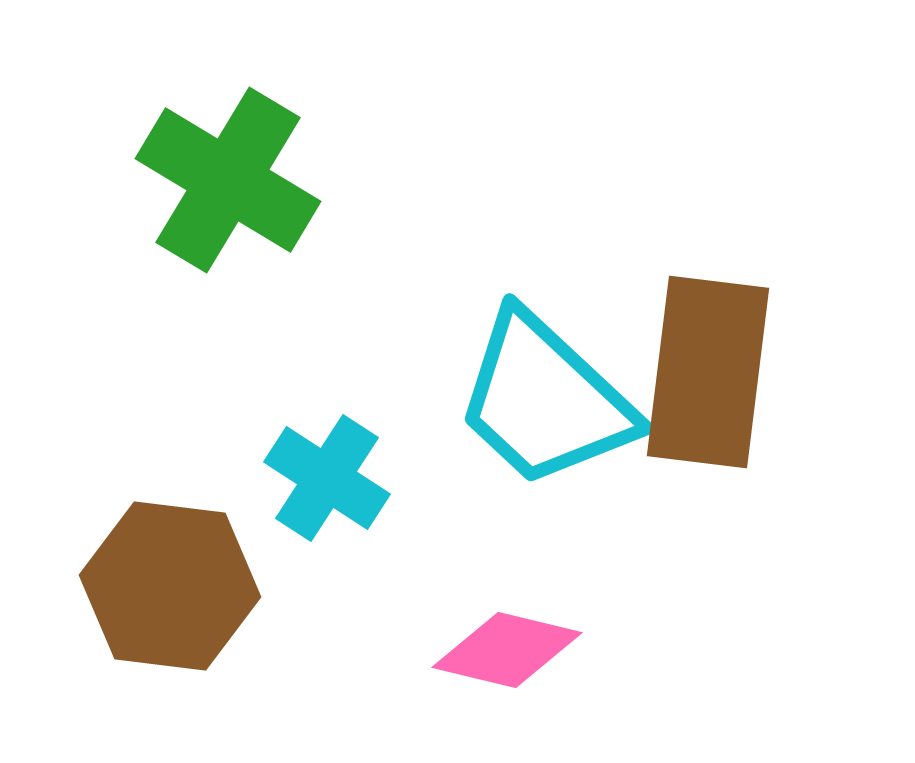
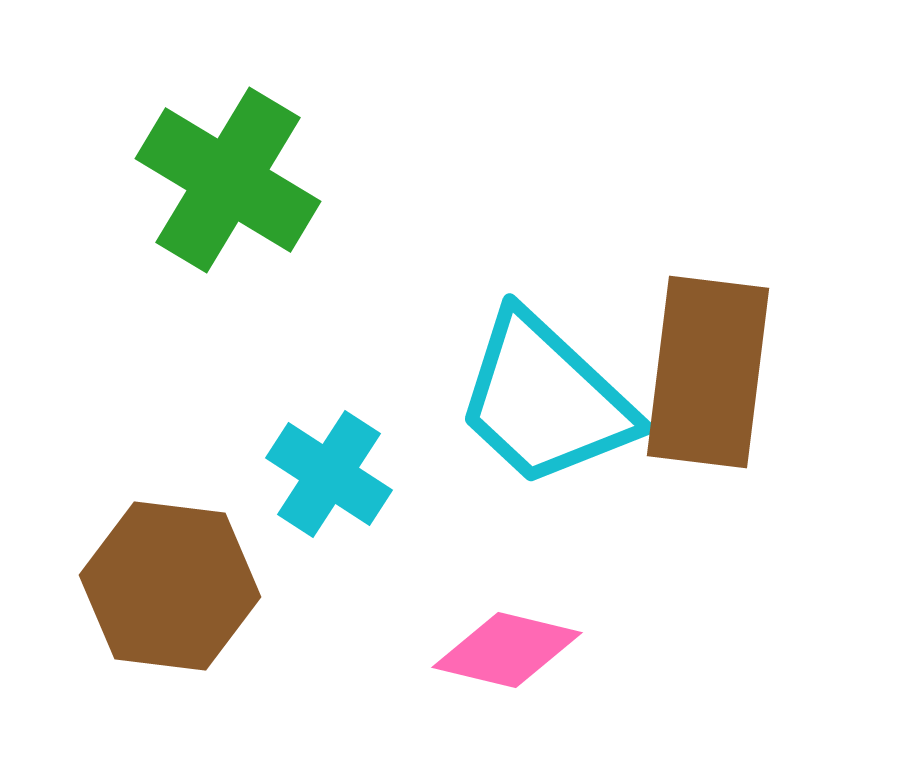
cyan cross: moved 2 px right, 4 px up
